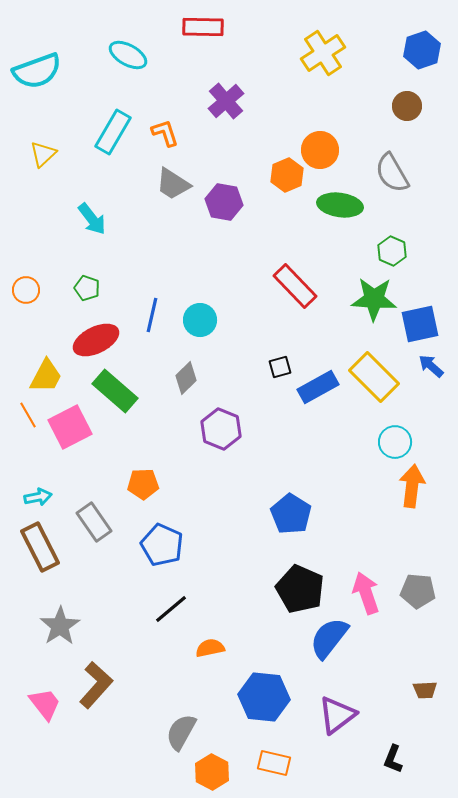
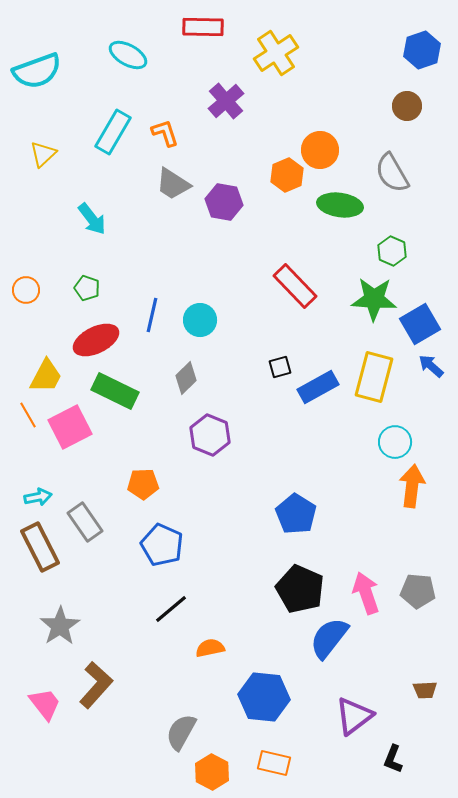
yellow cross at (323, 53): moved 47 px left
blue square at (420, 324): rotated 18 degrees counterclockwise
yellow rectangle at (374, 377): rotated 60 degrees clockwise
green rectangle at (115, 391): rotated 15 degrees counterclockwise
purple hexagon at (221, 429): moved 11 px left, 6 px down
blue pentagon at (291, 514): moved 5 px right
gray rectangle at (94, 522): moved 9 px left
purple triangle at (337, 715): moved 17 px right, 1 px down
